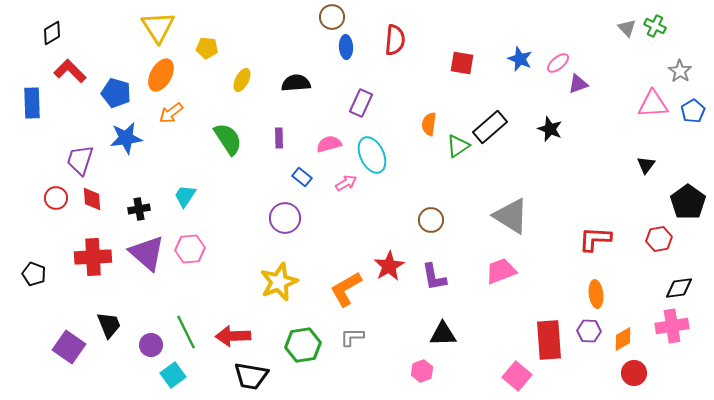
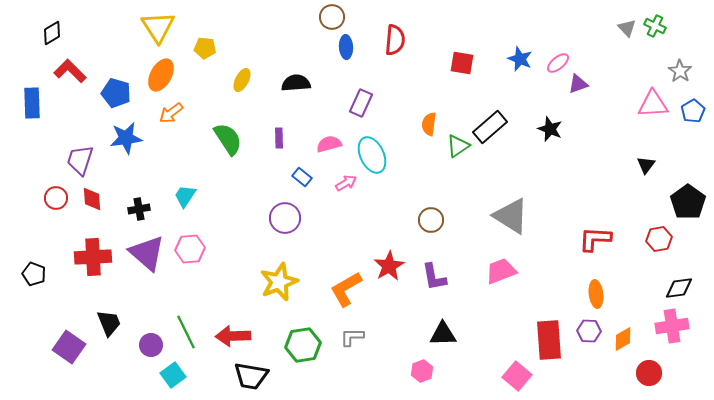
yellow pentagon at (207, 48): moved 2 px left
black trapezoid at (109, 325): moved 2 px up
red circle at (634, 373): moved 15 px right
